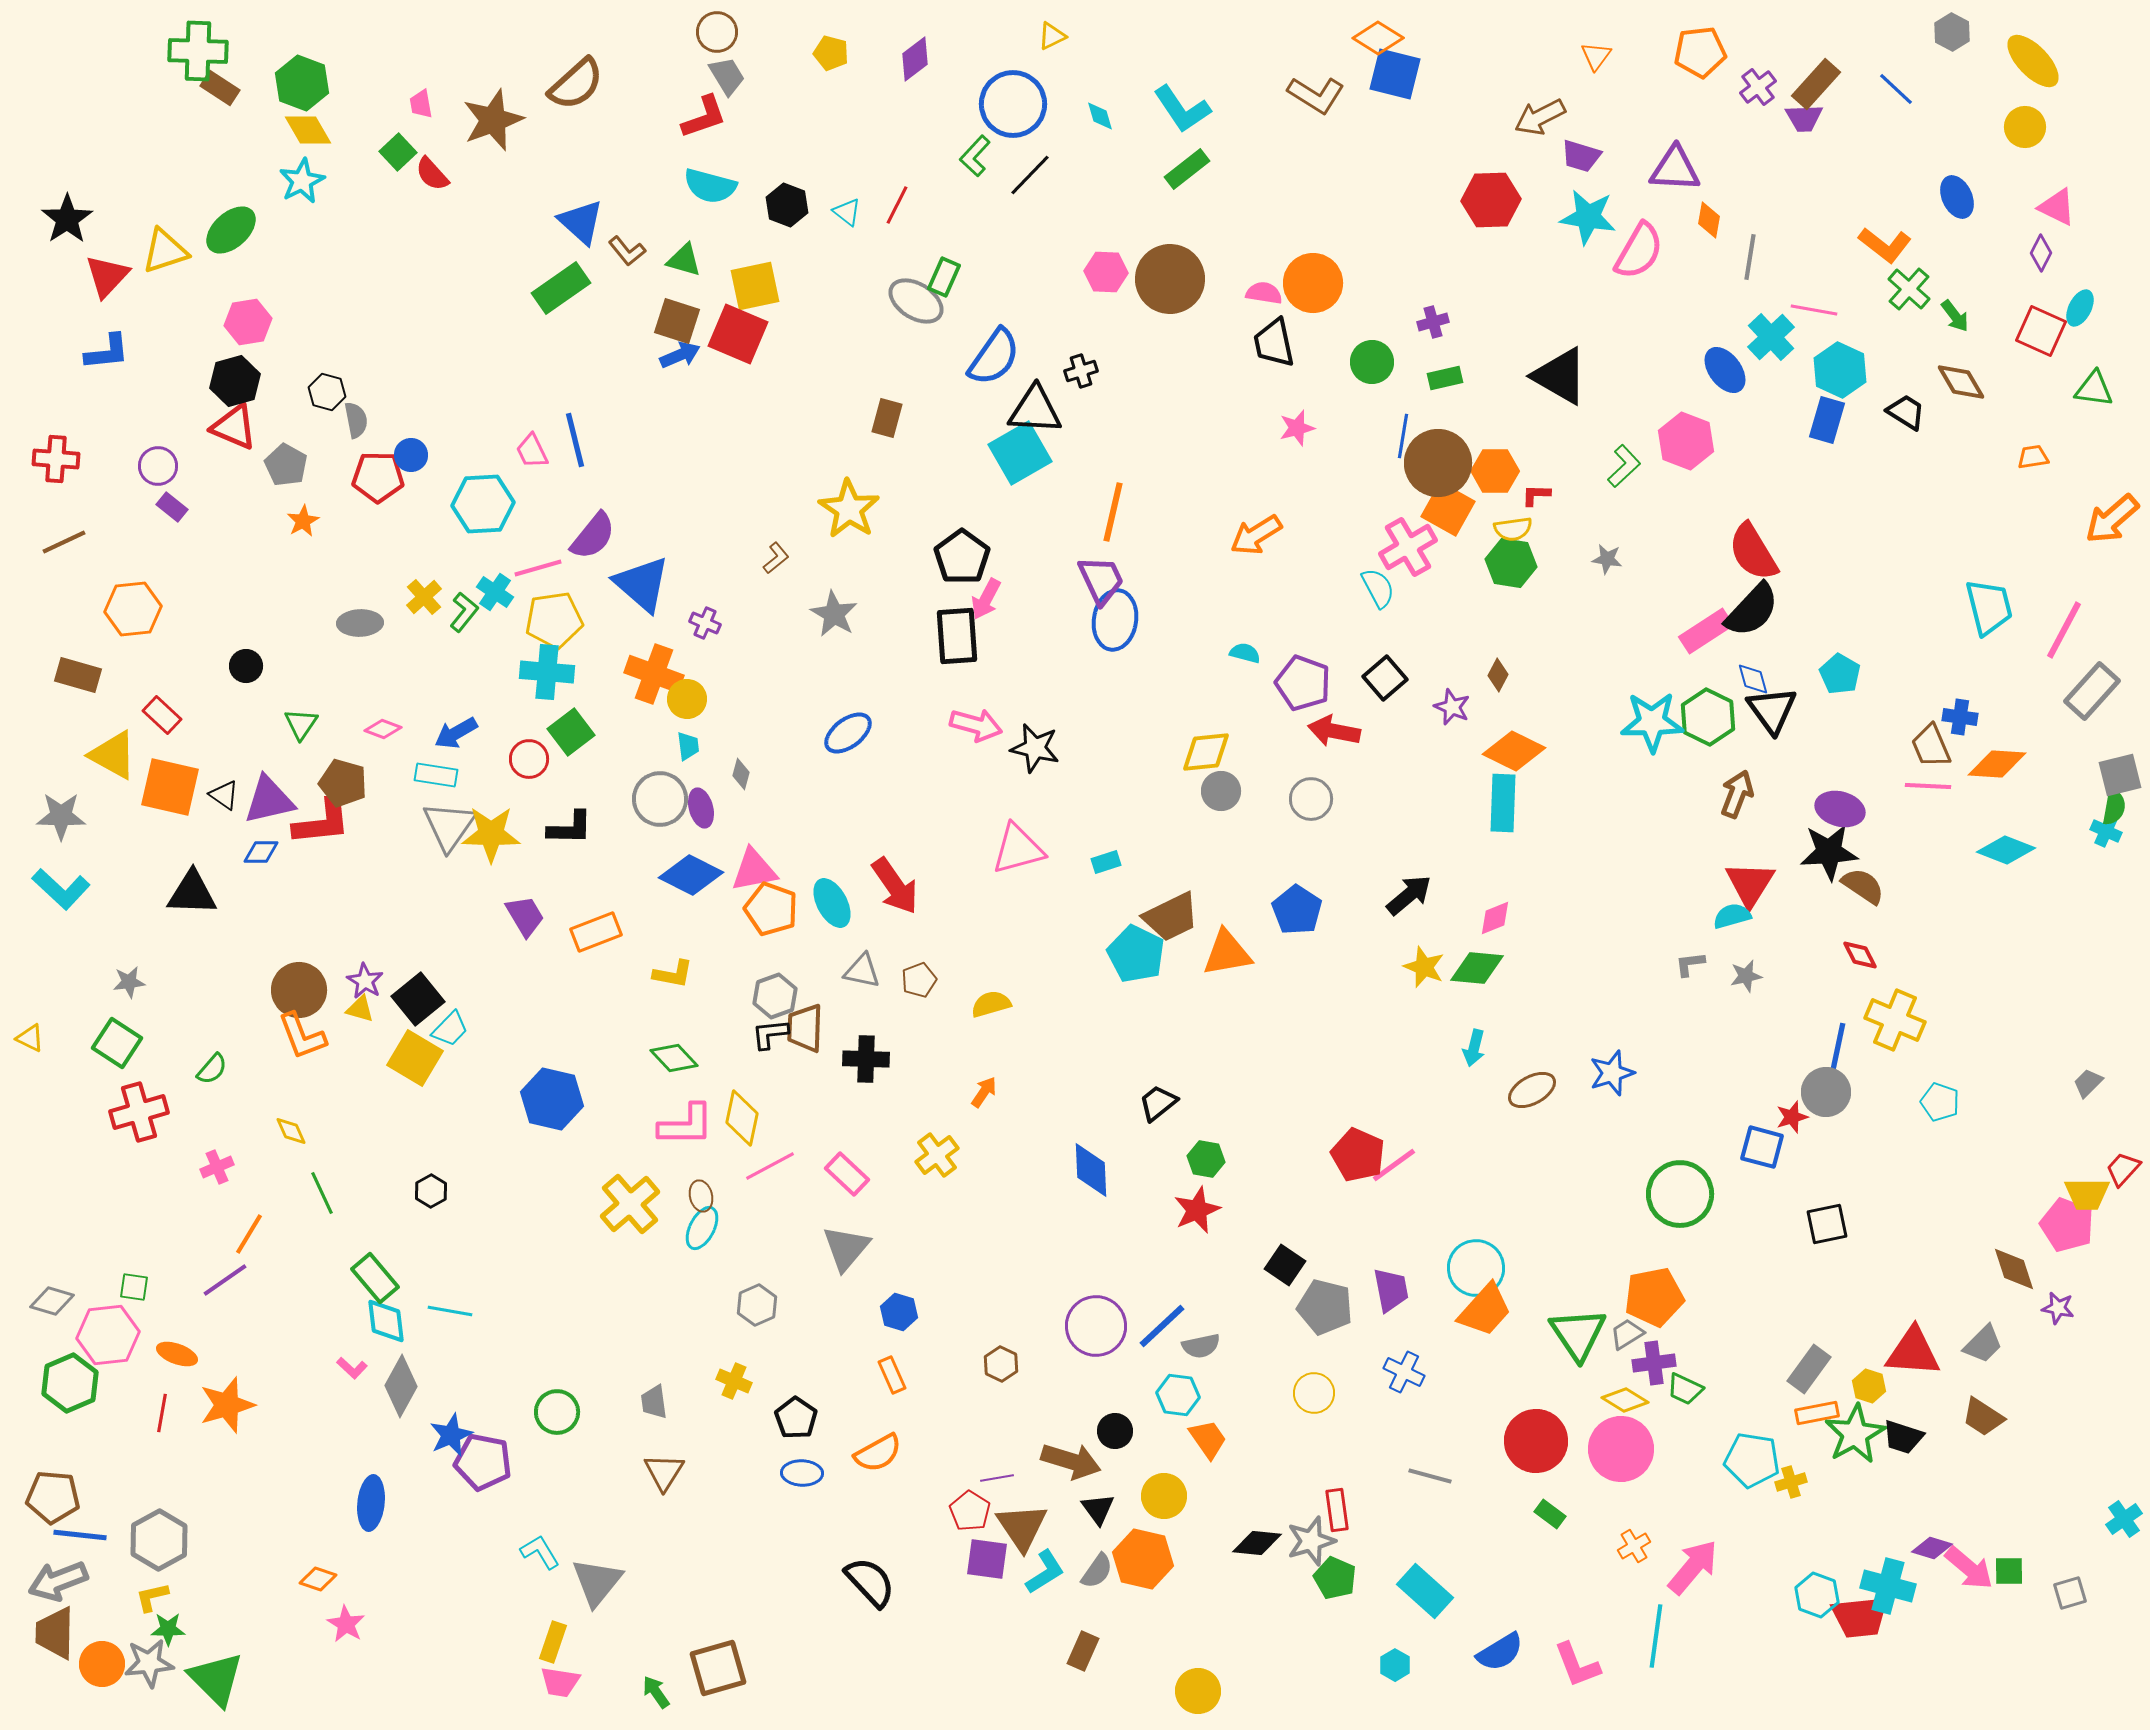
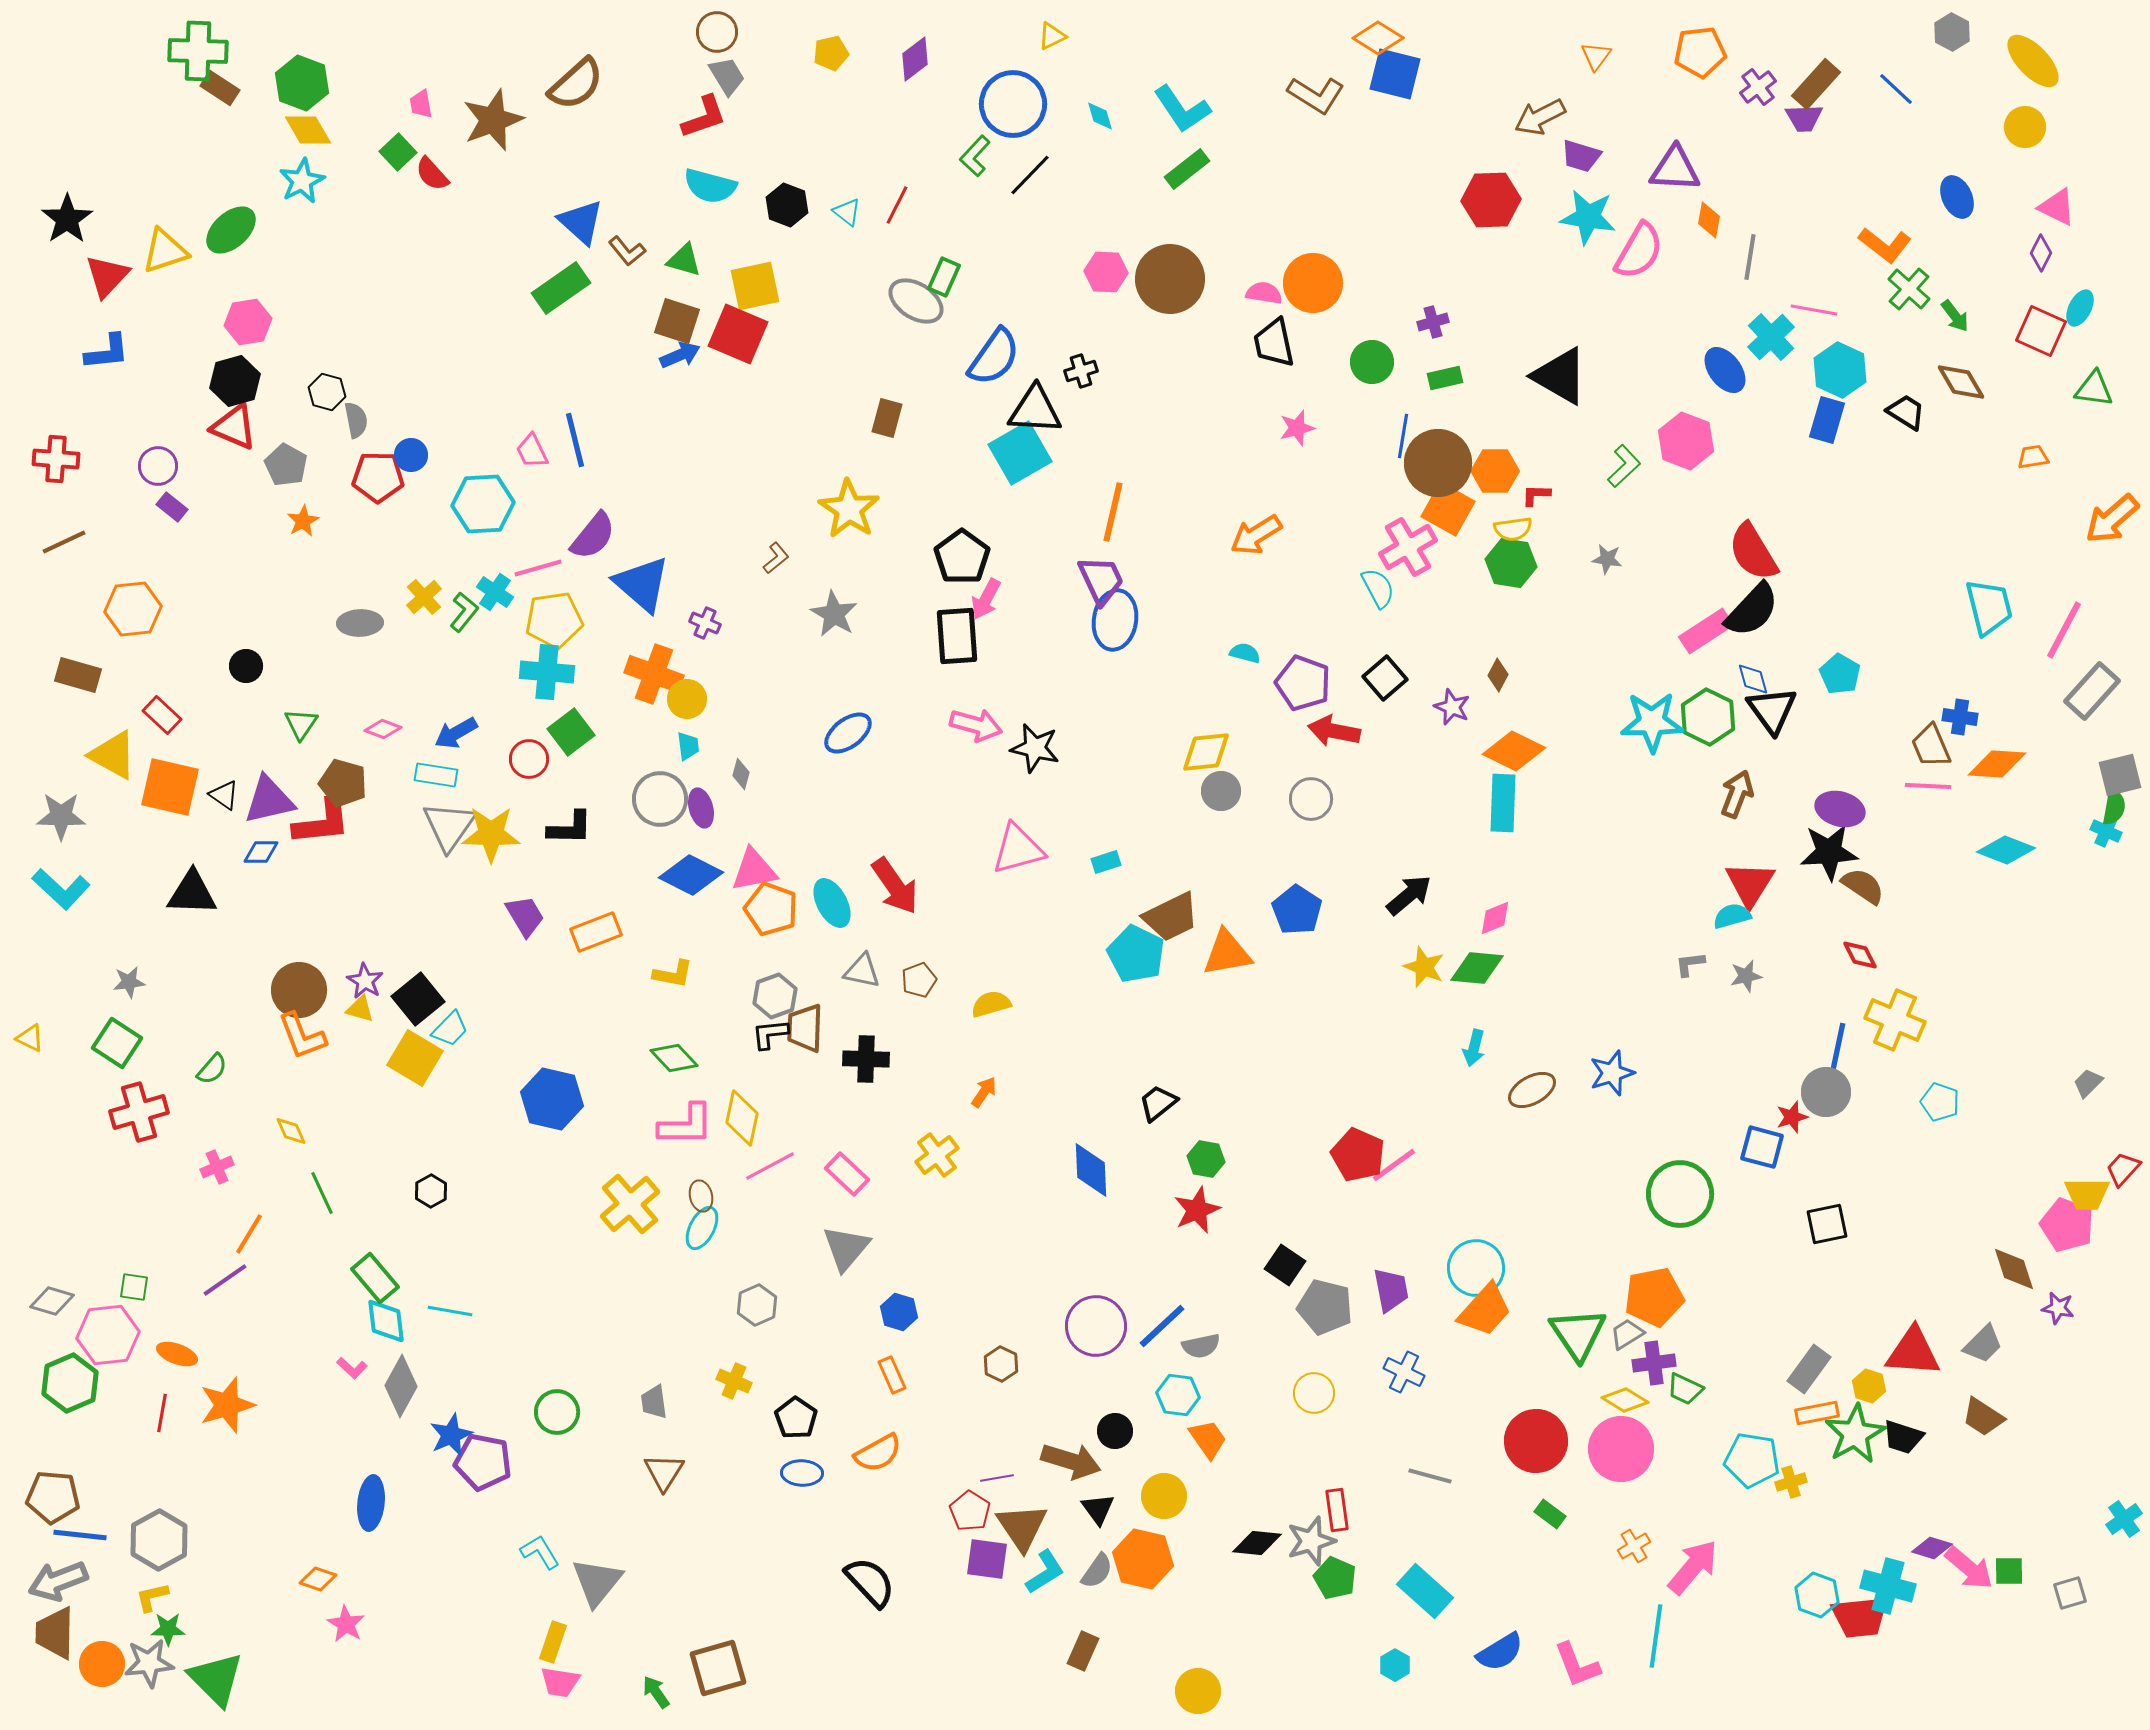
yellow pentagon at (831, 53): rotated 28 degrees counterclockwise
